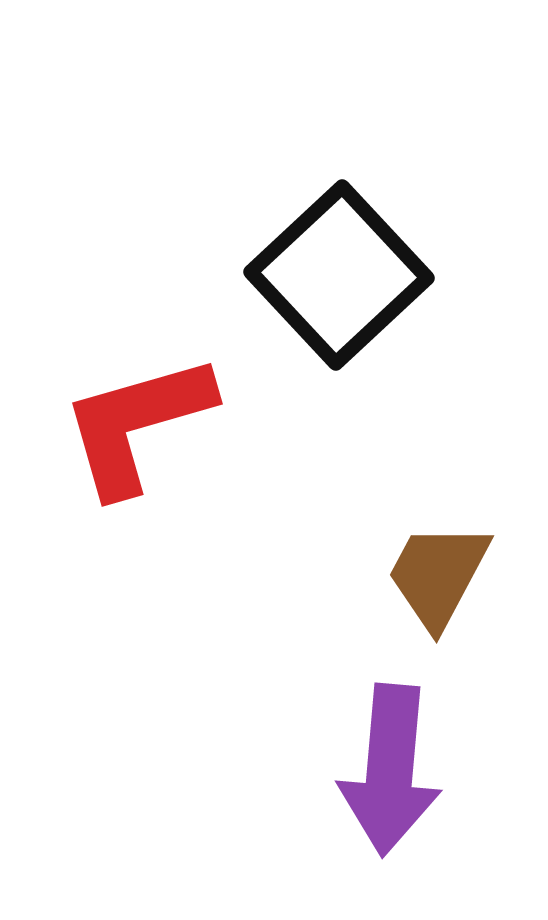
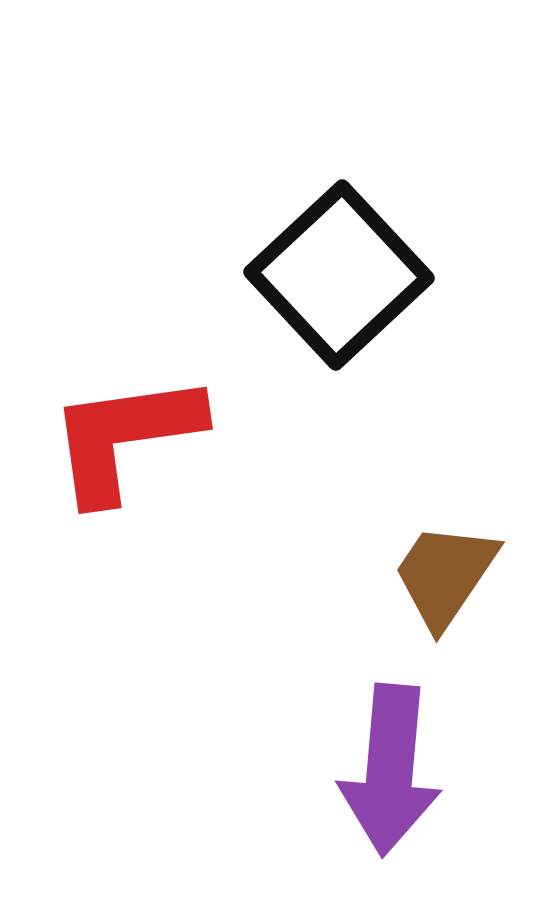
red L-shape: moved 12 px left, 13 px down; rotated 8 degrees clockwise
brown trapezoid: moved 7 px right; rotated 6 degrees clockwise
